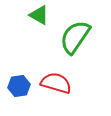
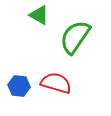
blue hexagon: rotated 15 degrees clockwise
